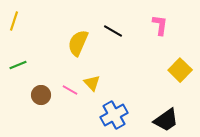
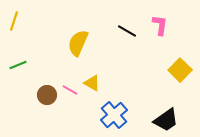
black line: moved 14 px right
yellow triangle: rotated 18 degrees counterclockwise
brown circle: moved 6 px right
blue cross: rotated 12 degrees counterclockwise
